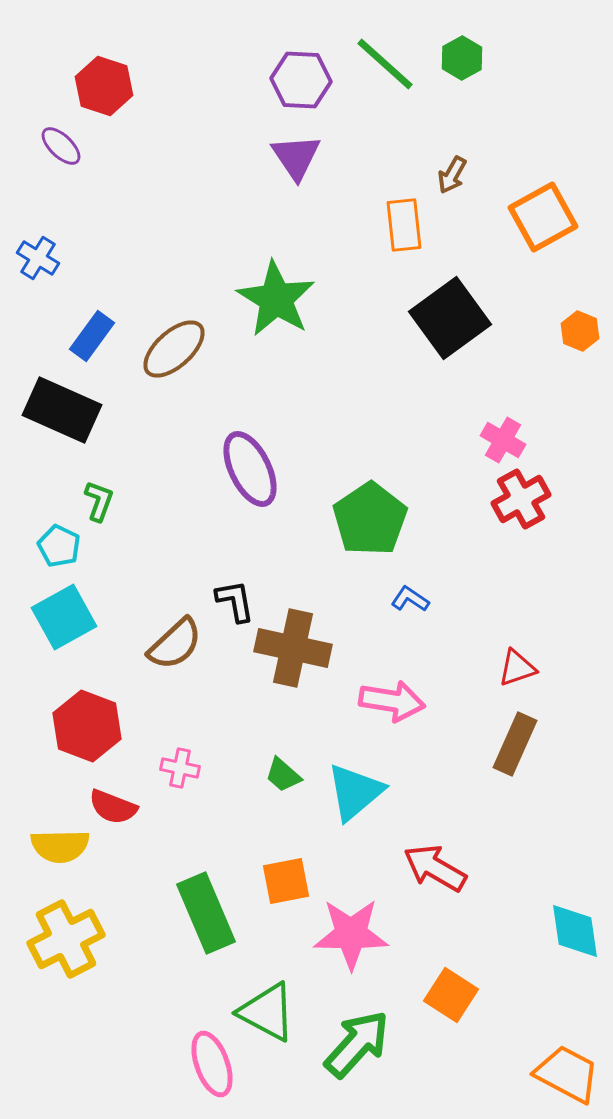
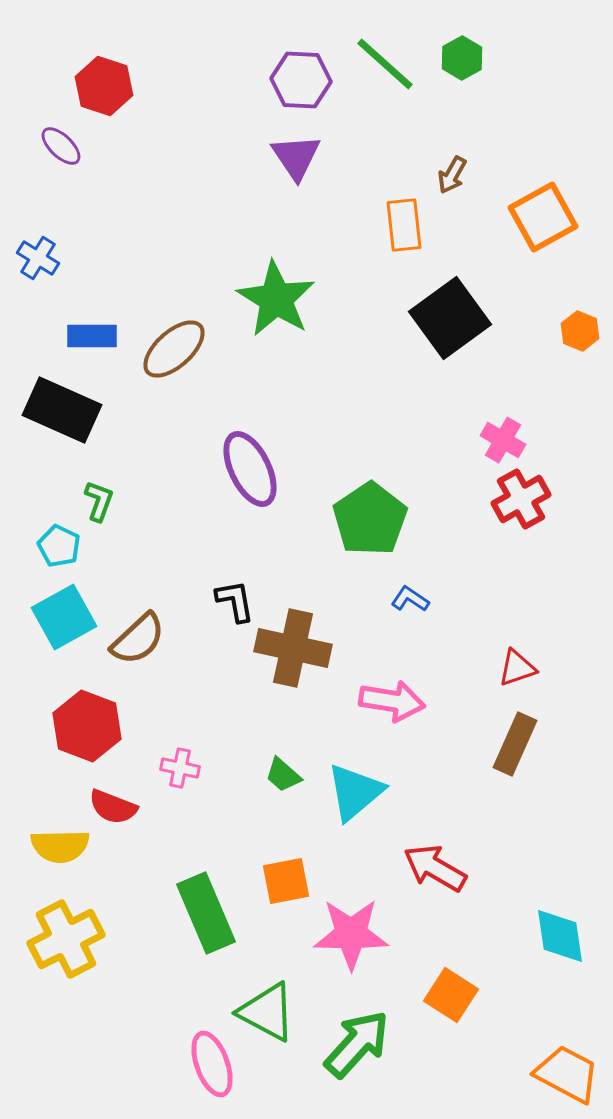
blue rectangle at (92, 336): rotated 54 degrees clockwise
brown semicircle at (175, 644): moved 37 px left, 5 px up
cyan diamond at (575, 931): moved 15 px left, 5 px down
